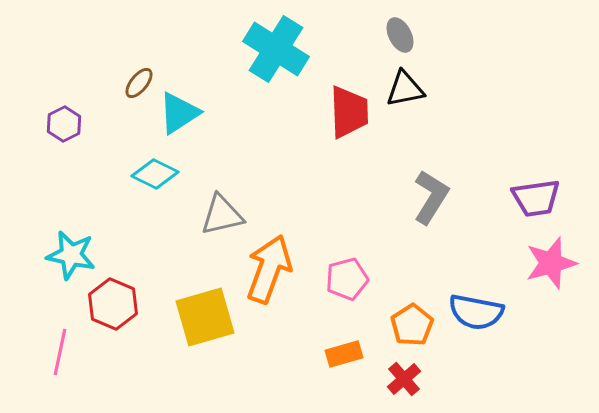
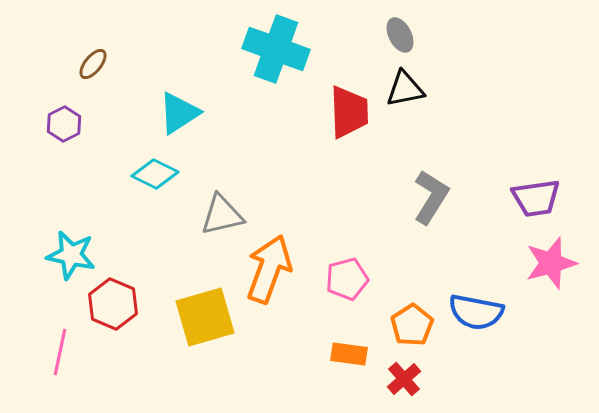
cyan cross: rotated 12 degrees counterclockwise
brown ellipse: moved 46 px left, 19 px up
orange rectangle: moved 5 px right; rotated 24 degrees clockwise
